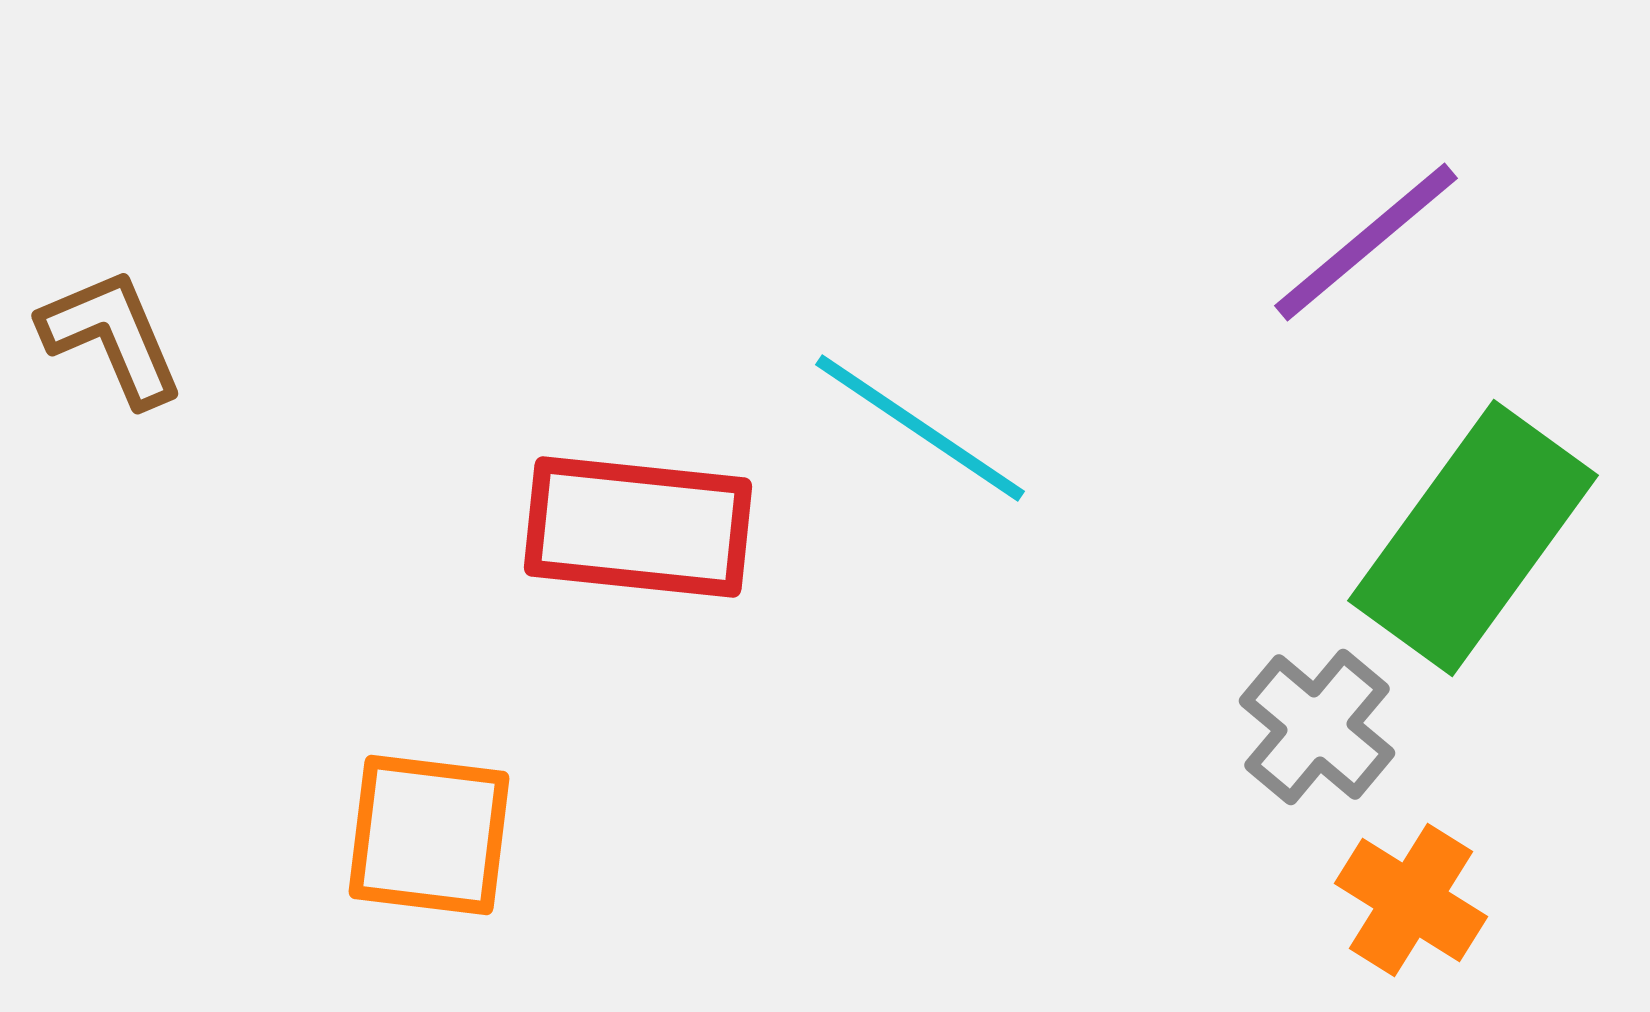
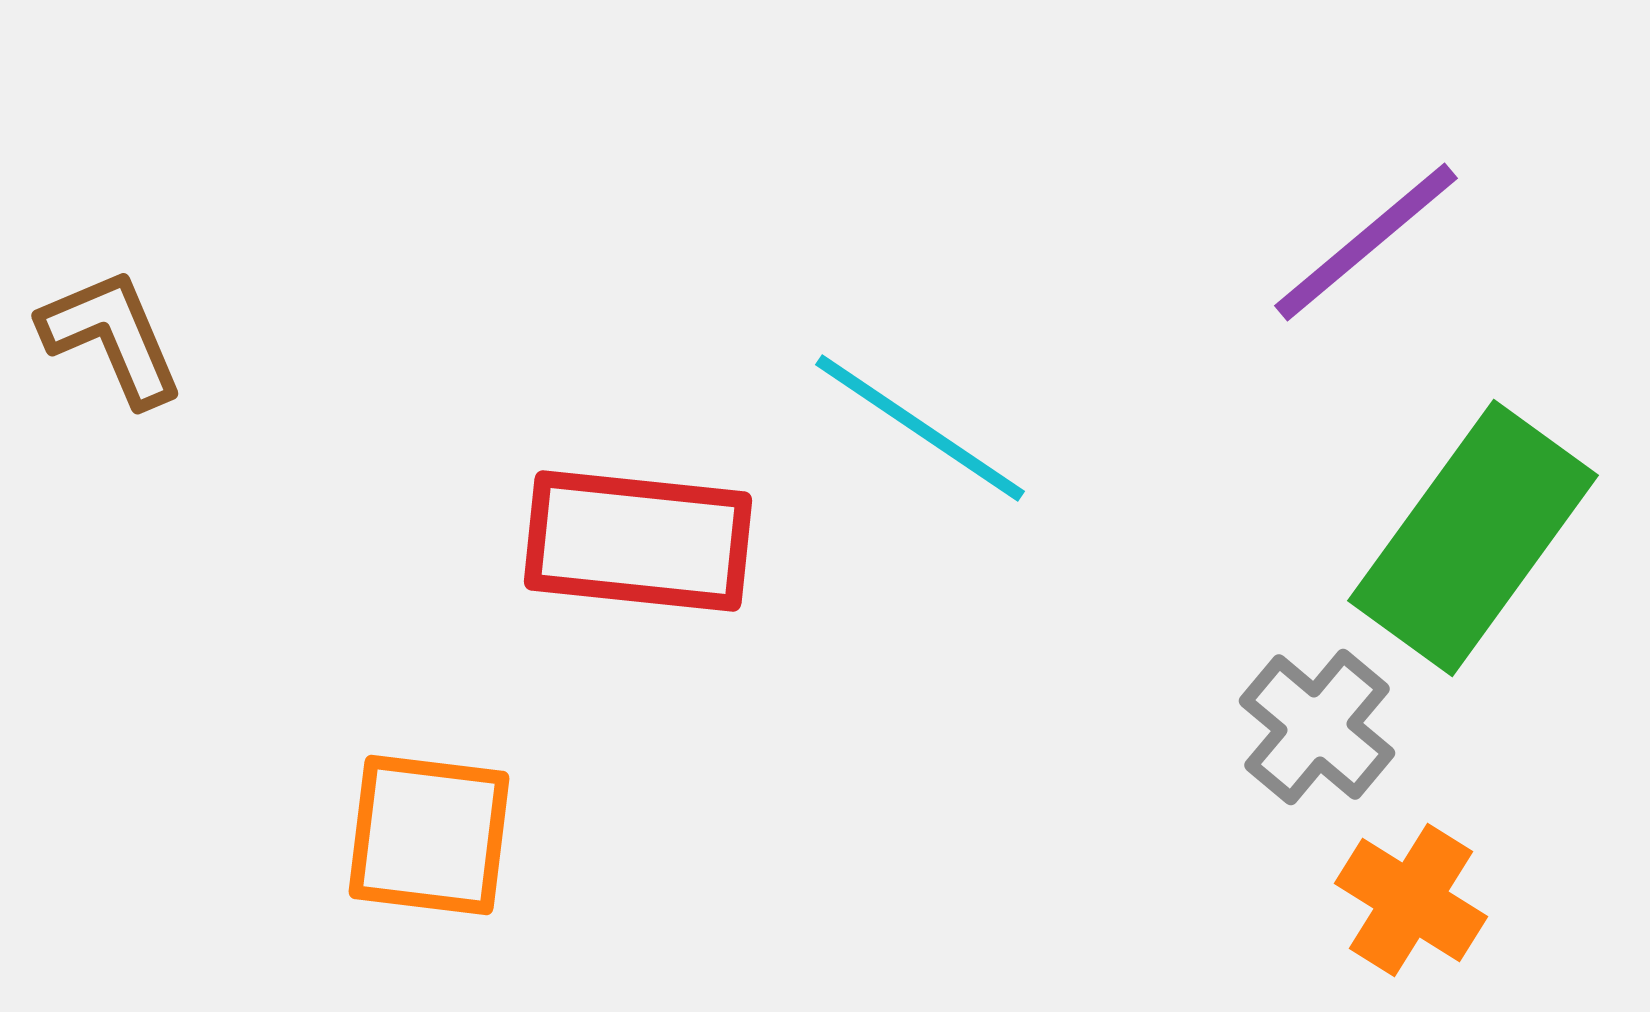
red rectangle: moved 14 px down
